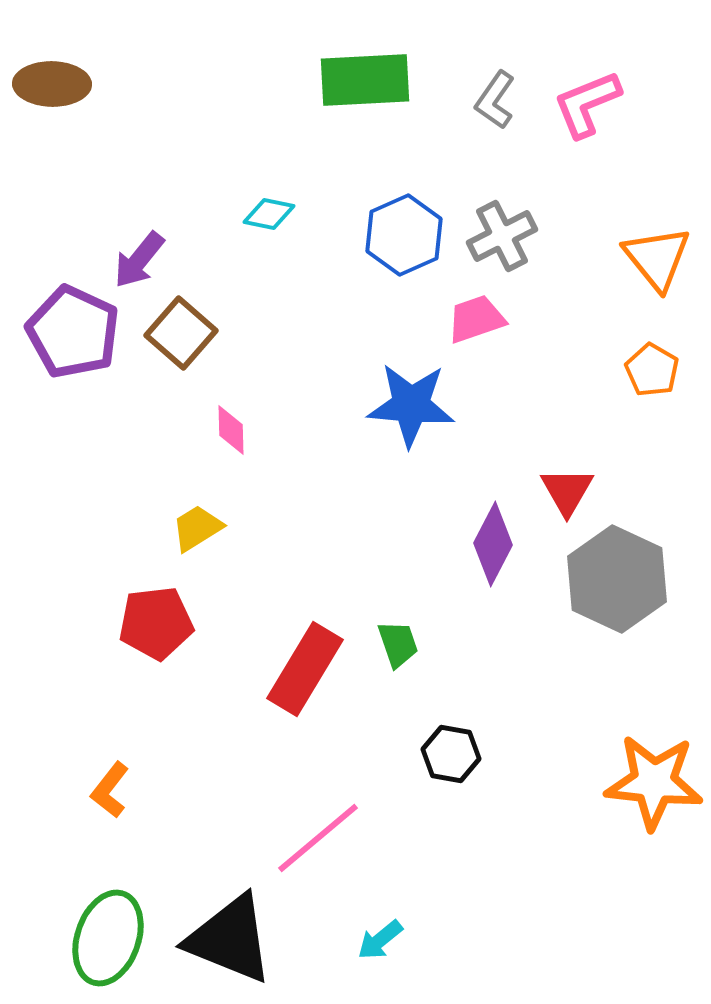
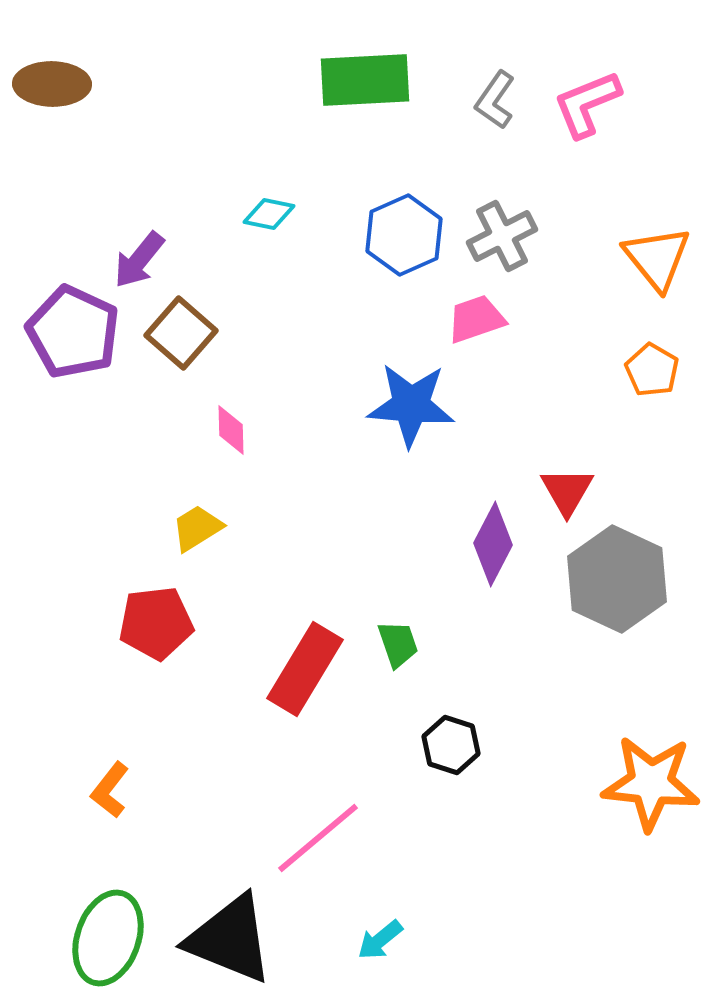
black hexagon: moved 9 px up; rotated 8 degrees clockwise
orange star: moved 3 px left, 1 px down
